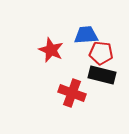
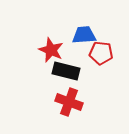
blue trapezoid: moved 2 px left
black rectangle: moved 36 px left, 4 px up
red cross: moved 3 px left, 9 px down
